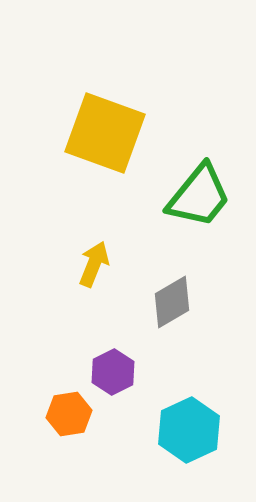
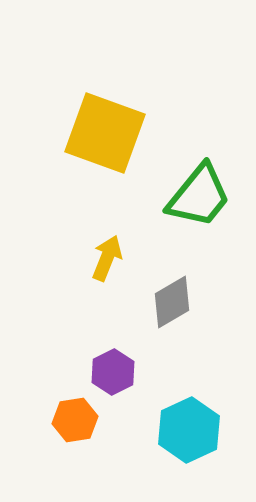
yellow arrow: moved 13 px right, 6 px up
orange hexagon: moved 6 px right, 6 px down
